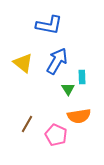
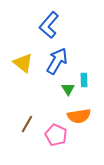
blue L-shape: rotated 120 degrees clockwise
cyan rectangle: moved 2 px right, 3 px down
